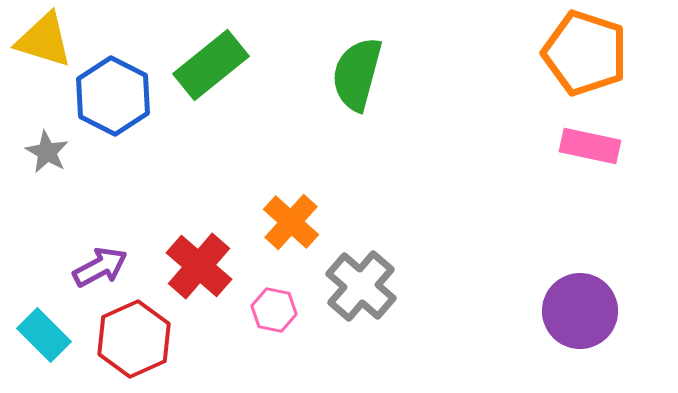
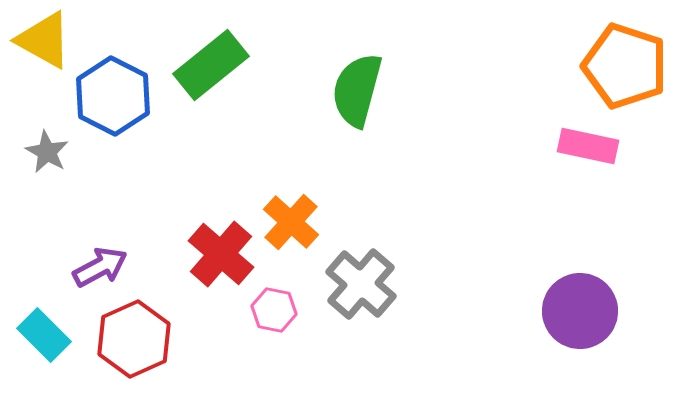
yellow triangle: rotated 12 degrees clockwise
orange pentagon: moved 40 px right, 13 px down
green semicircle: moved 16 px down
pink rectangle: moved 2 px left
red cross: moved 22 px right, 12 px up
gray cross: moved 2 px up
